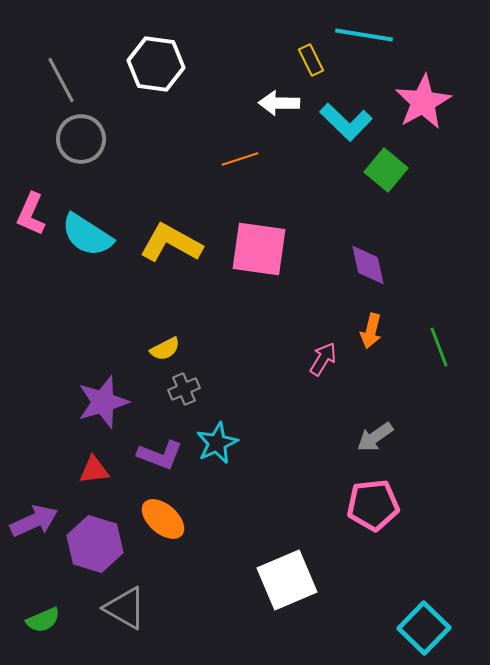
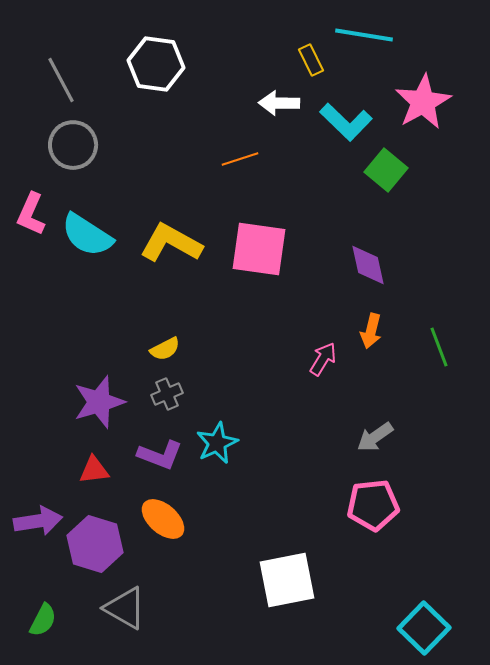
gray circle: moved 8 px left, 6 px down
gray cross: moved 17 px left, 5 px down
purple star: moved 4 px left
purple arrow: moved 4 px right; rotated 15 degrees clockwise
white square: rotated 12 degrees clockwise
green semicircle: rotated 40 degrees counterclockwise
